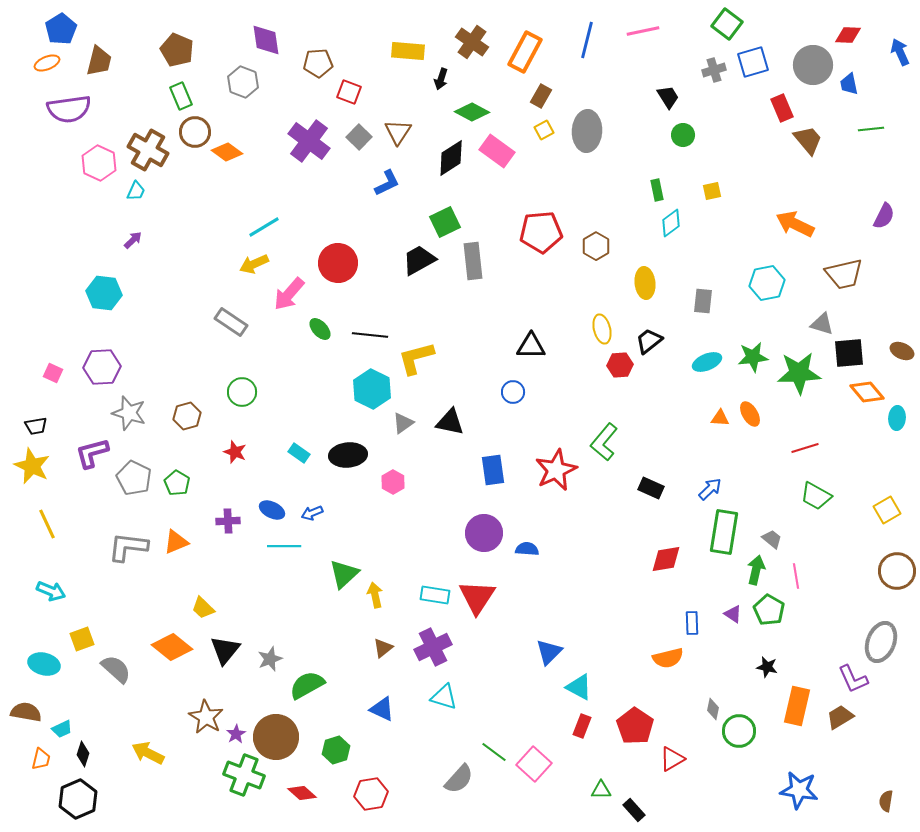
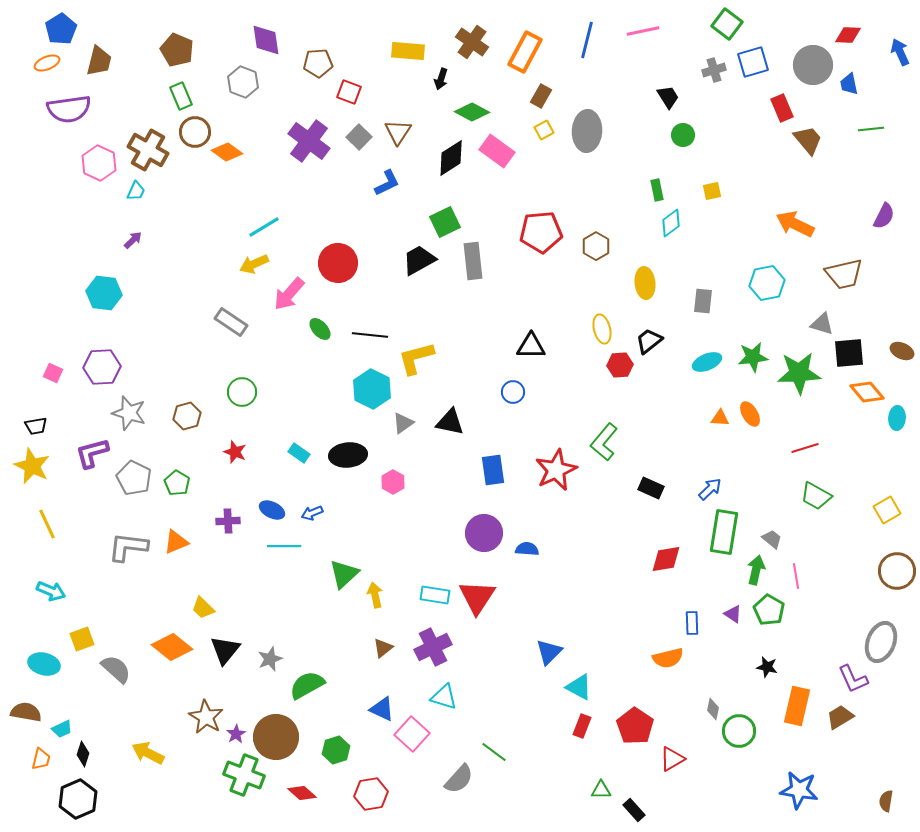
pink square at (534, 764): moved 122 px left, 30 px up
